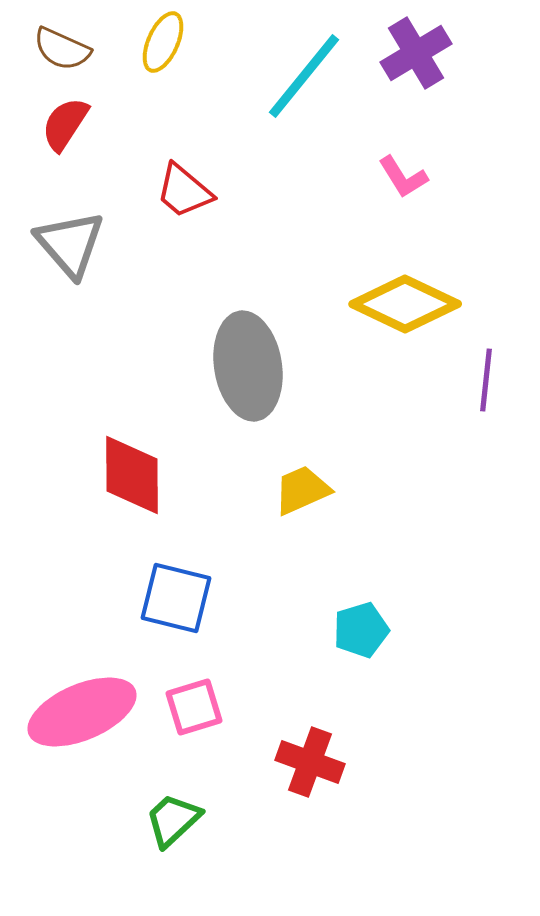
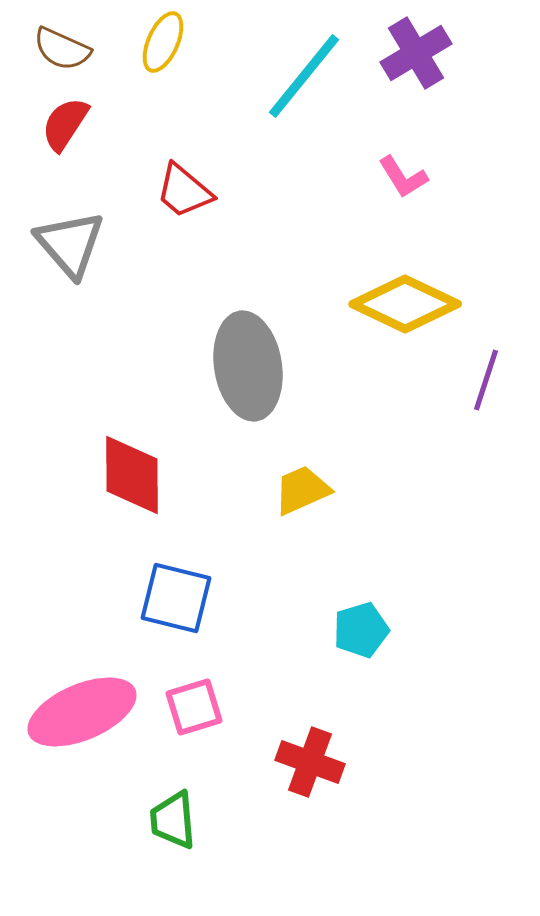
purple line: rotated 12 degrees clockwise
green trapezoid: rotated 52 degrees counterclockwise
